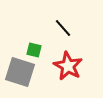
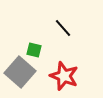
red star: moved 4 px left, 10 px down; rotated 8 degrees counterclockwise
gray square: rotated 24 degrees clockwise
